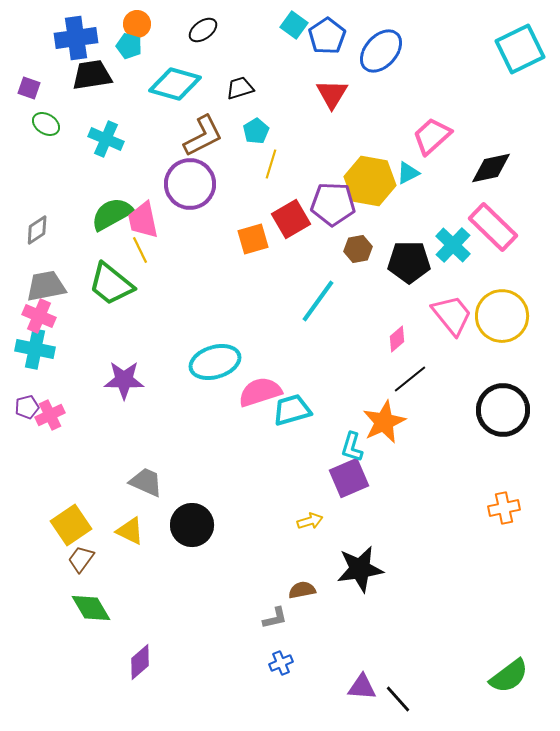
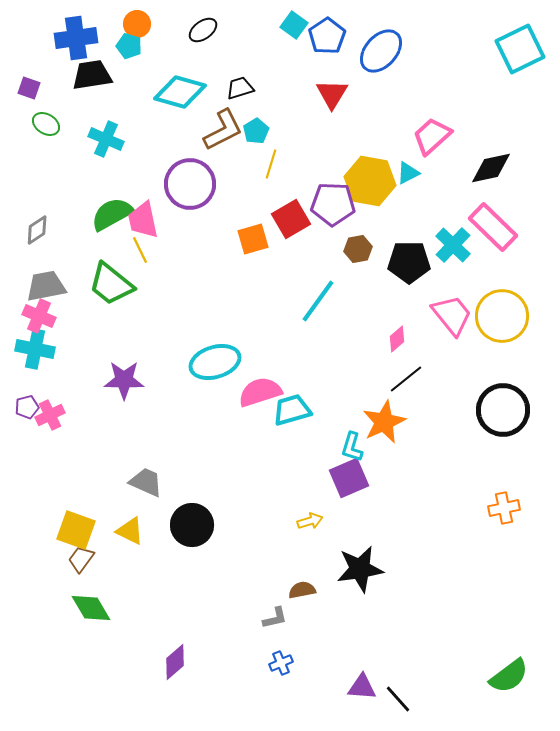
cyan diamond at (175, 84): moved 5 px right, 8 px down
brown L-shape at (203, 136): moved 20 px right, 6 px up
black line at (410, 379): moved 4 px left
yellow square at (71, 525): moved 5 px right, 5 px down; rotated 36 degrees counterclockwise
purple diamond at (140, 662): moved 35 px right
